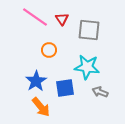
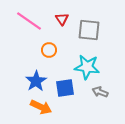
pink line: moved 6 px left, 4 px down
orange arrow: rotated 25 degrees counterclockwise
